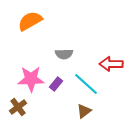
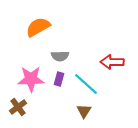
orange semicircle: moved 8 px right, 6 px down
gray semicircle: moved 4 px left, 2 px down
red arrow: moved 1 px right, 2 px up
purple rectangle: moved 3 px right, 5 px up; rotated 24 degrees counterclockwise
brown triangle: rotated 21 degrees counterclockwise
